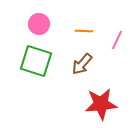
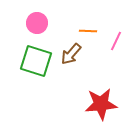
pink circle: moved 2 px left, 1 px up
orange line: moved 4 px right
pink line: moved 1 px left, 1 px down
brown arrow: moved 11 px left, 10 px up
